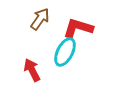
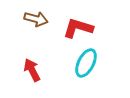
brown arrow: moved 4 px left; rotated 70 degrees clockwise
cyan ellipse: moved 21 px right, 11 px down
